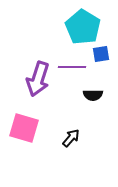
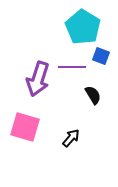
blue square: moved 2 px down; rotated 30 degrees clockwise
black semicircle: rotated 120 degrees counterclockwise
pink square: moved 1 px right, 1 px up
